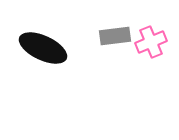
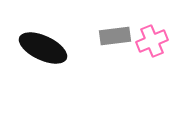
pink cross: moved 1 px right, 1 px up
